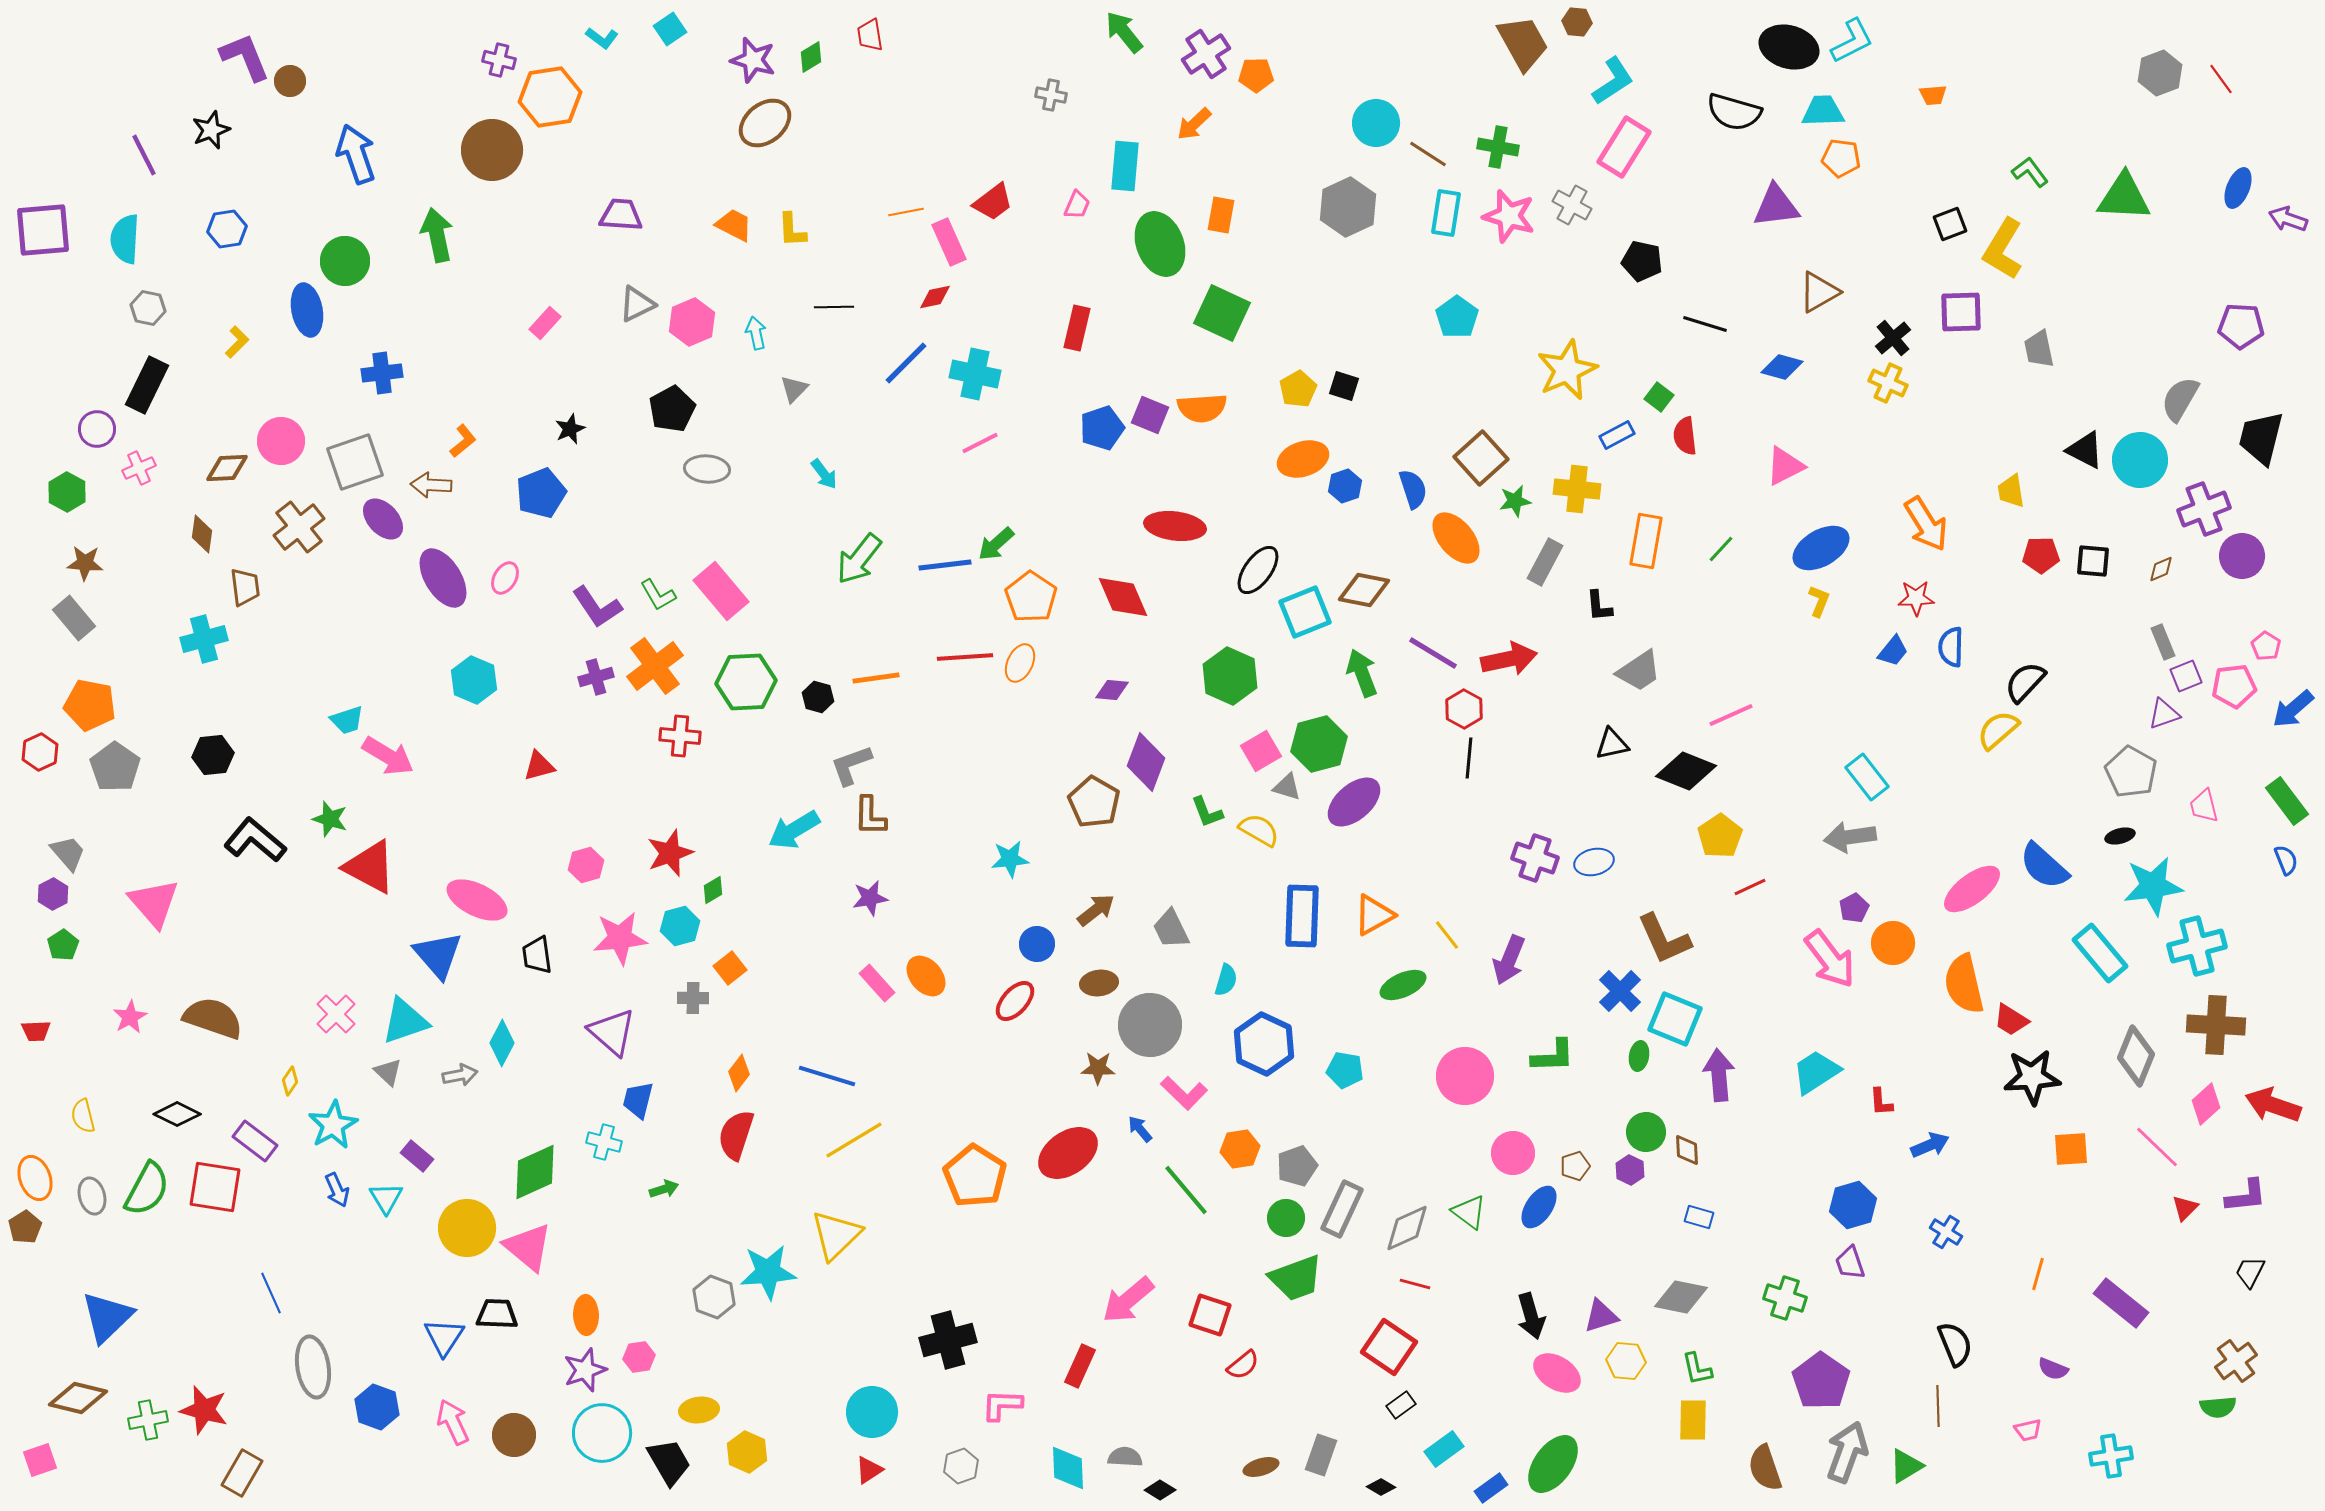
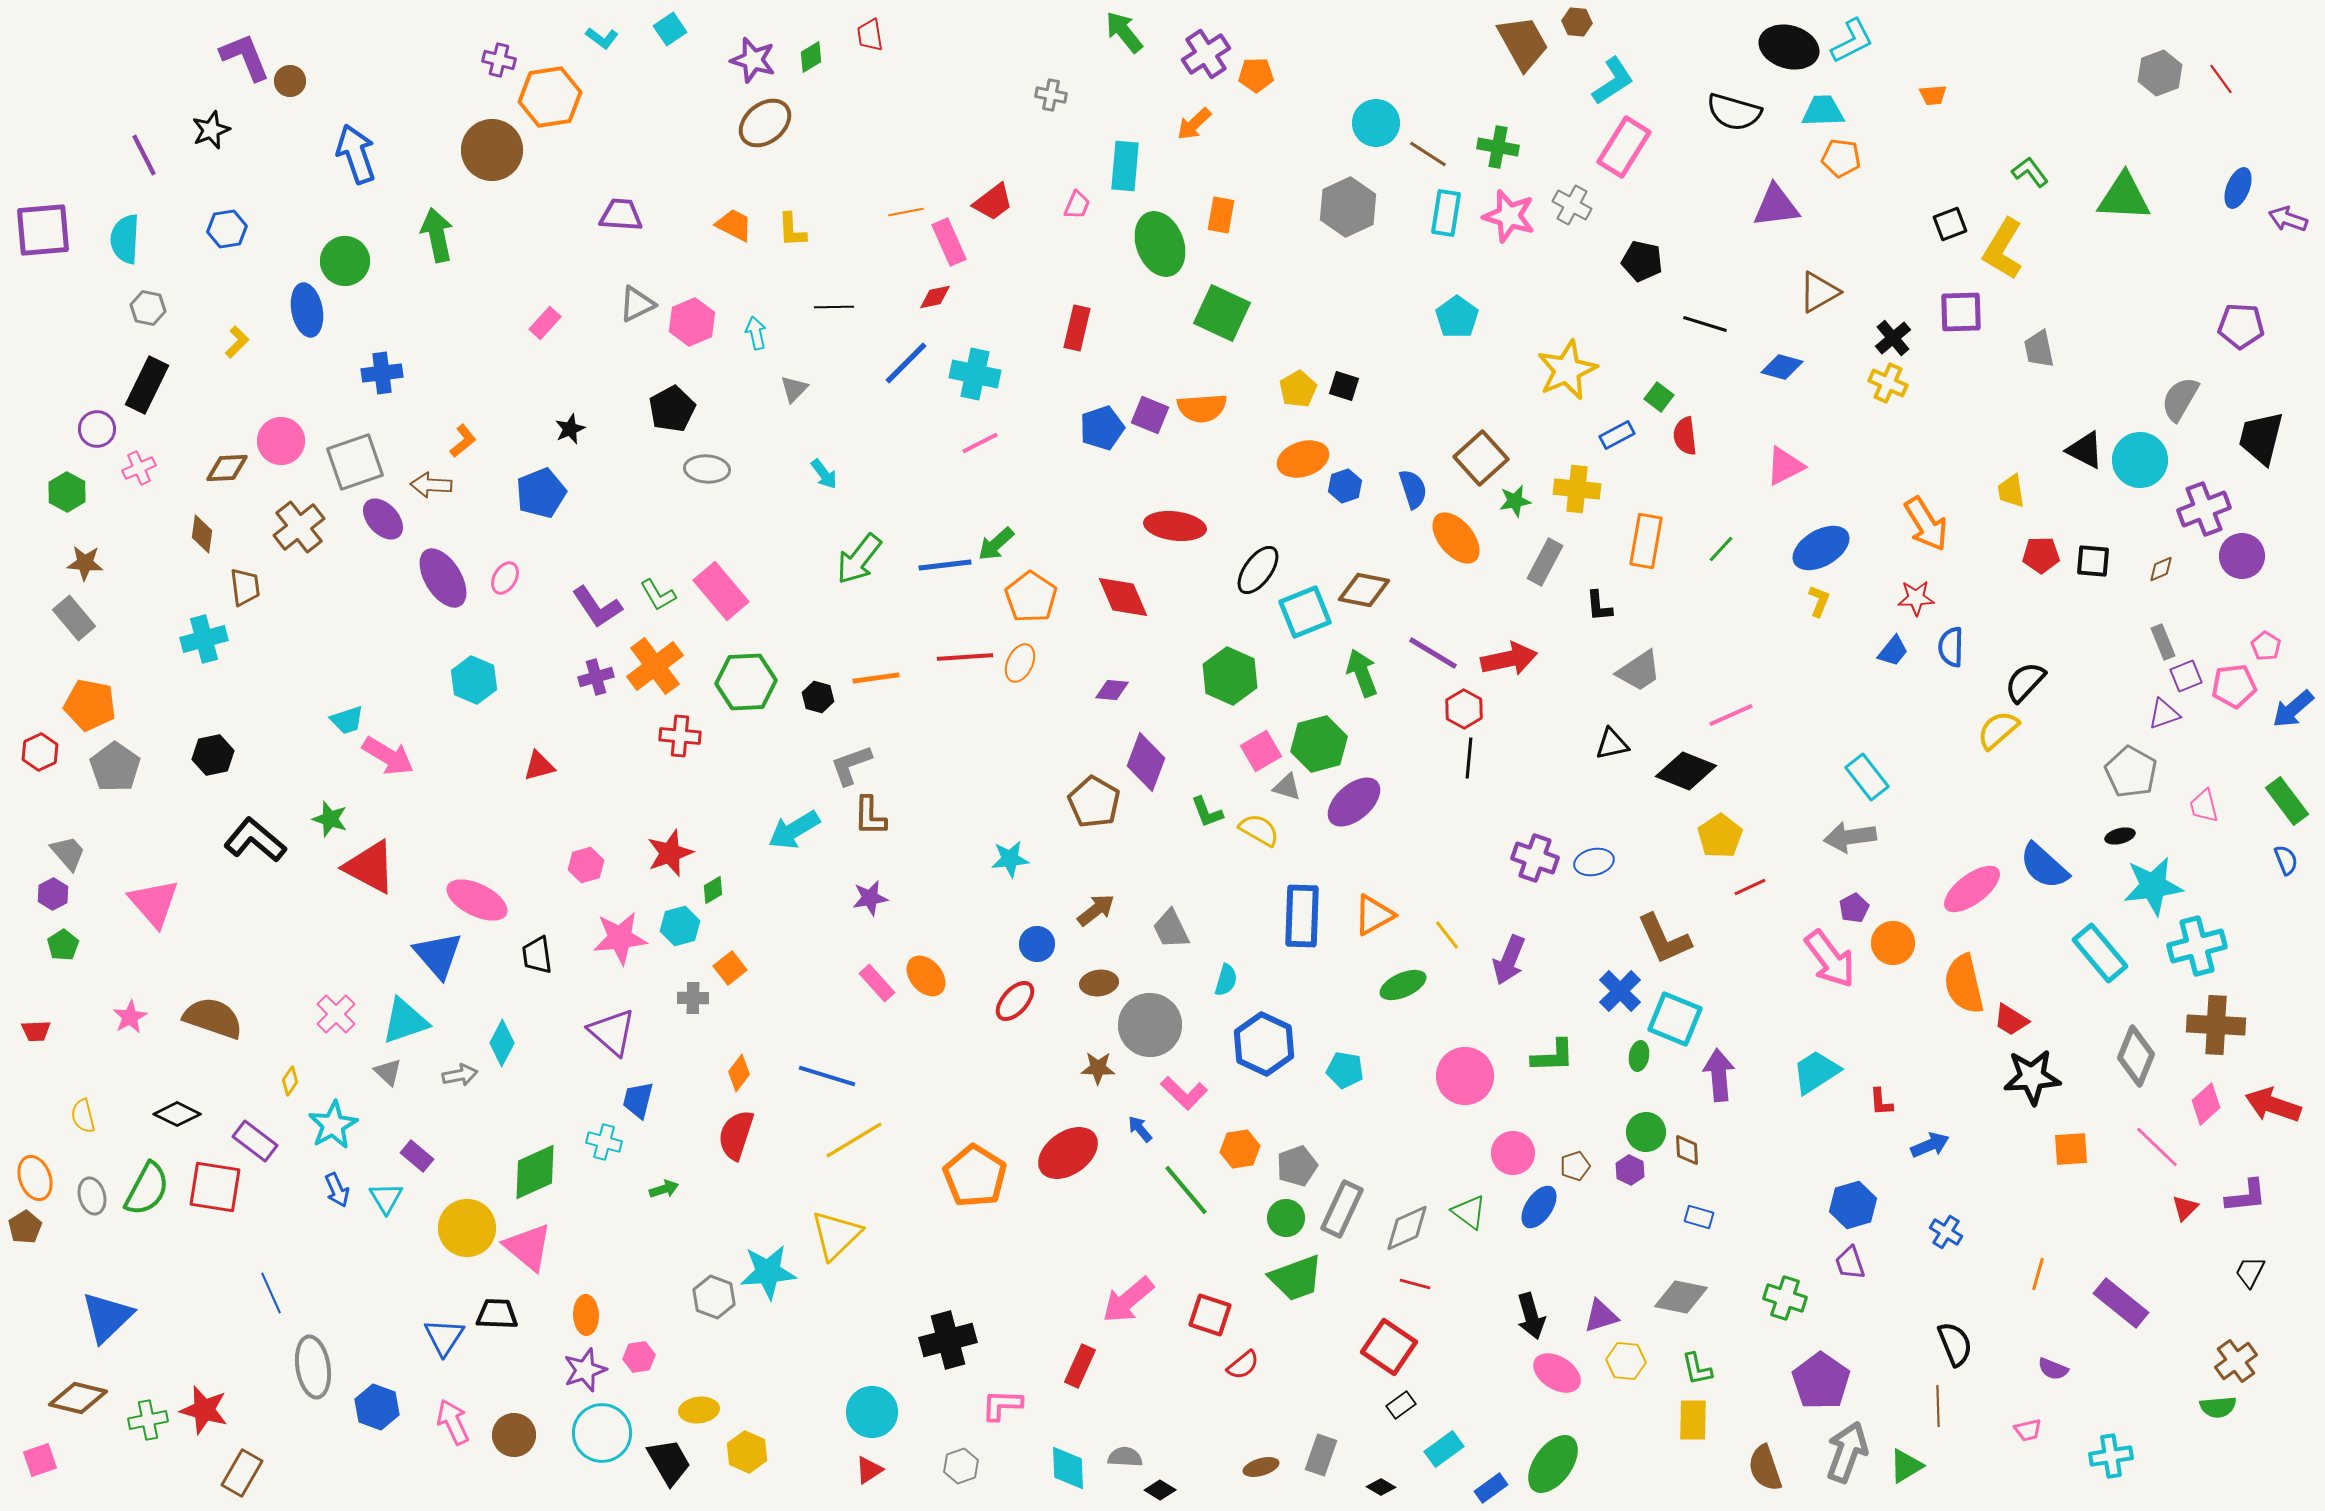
black hexagon at (213, 755): rotated 6 degrees counterclockwise
